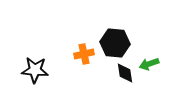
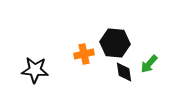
green arrow: rotated 30 degrees counterclockwise
black diamond: moved 1 px left, 1 px up
